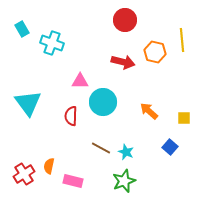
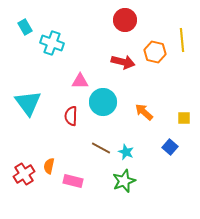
cyan rectangle: moved 3 px right, 2 px up
orange arrow: moved 5 px left, 1 px down
